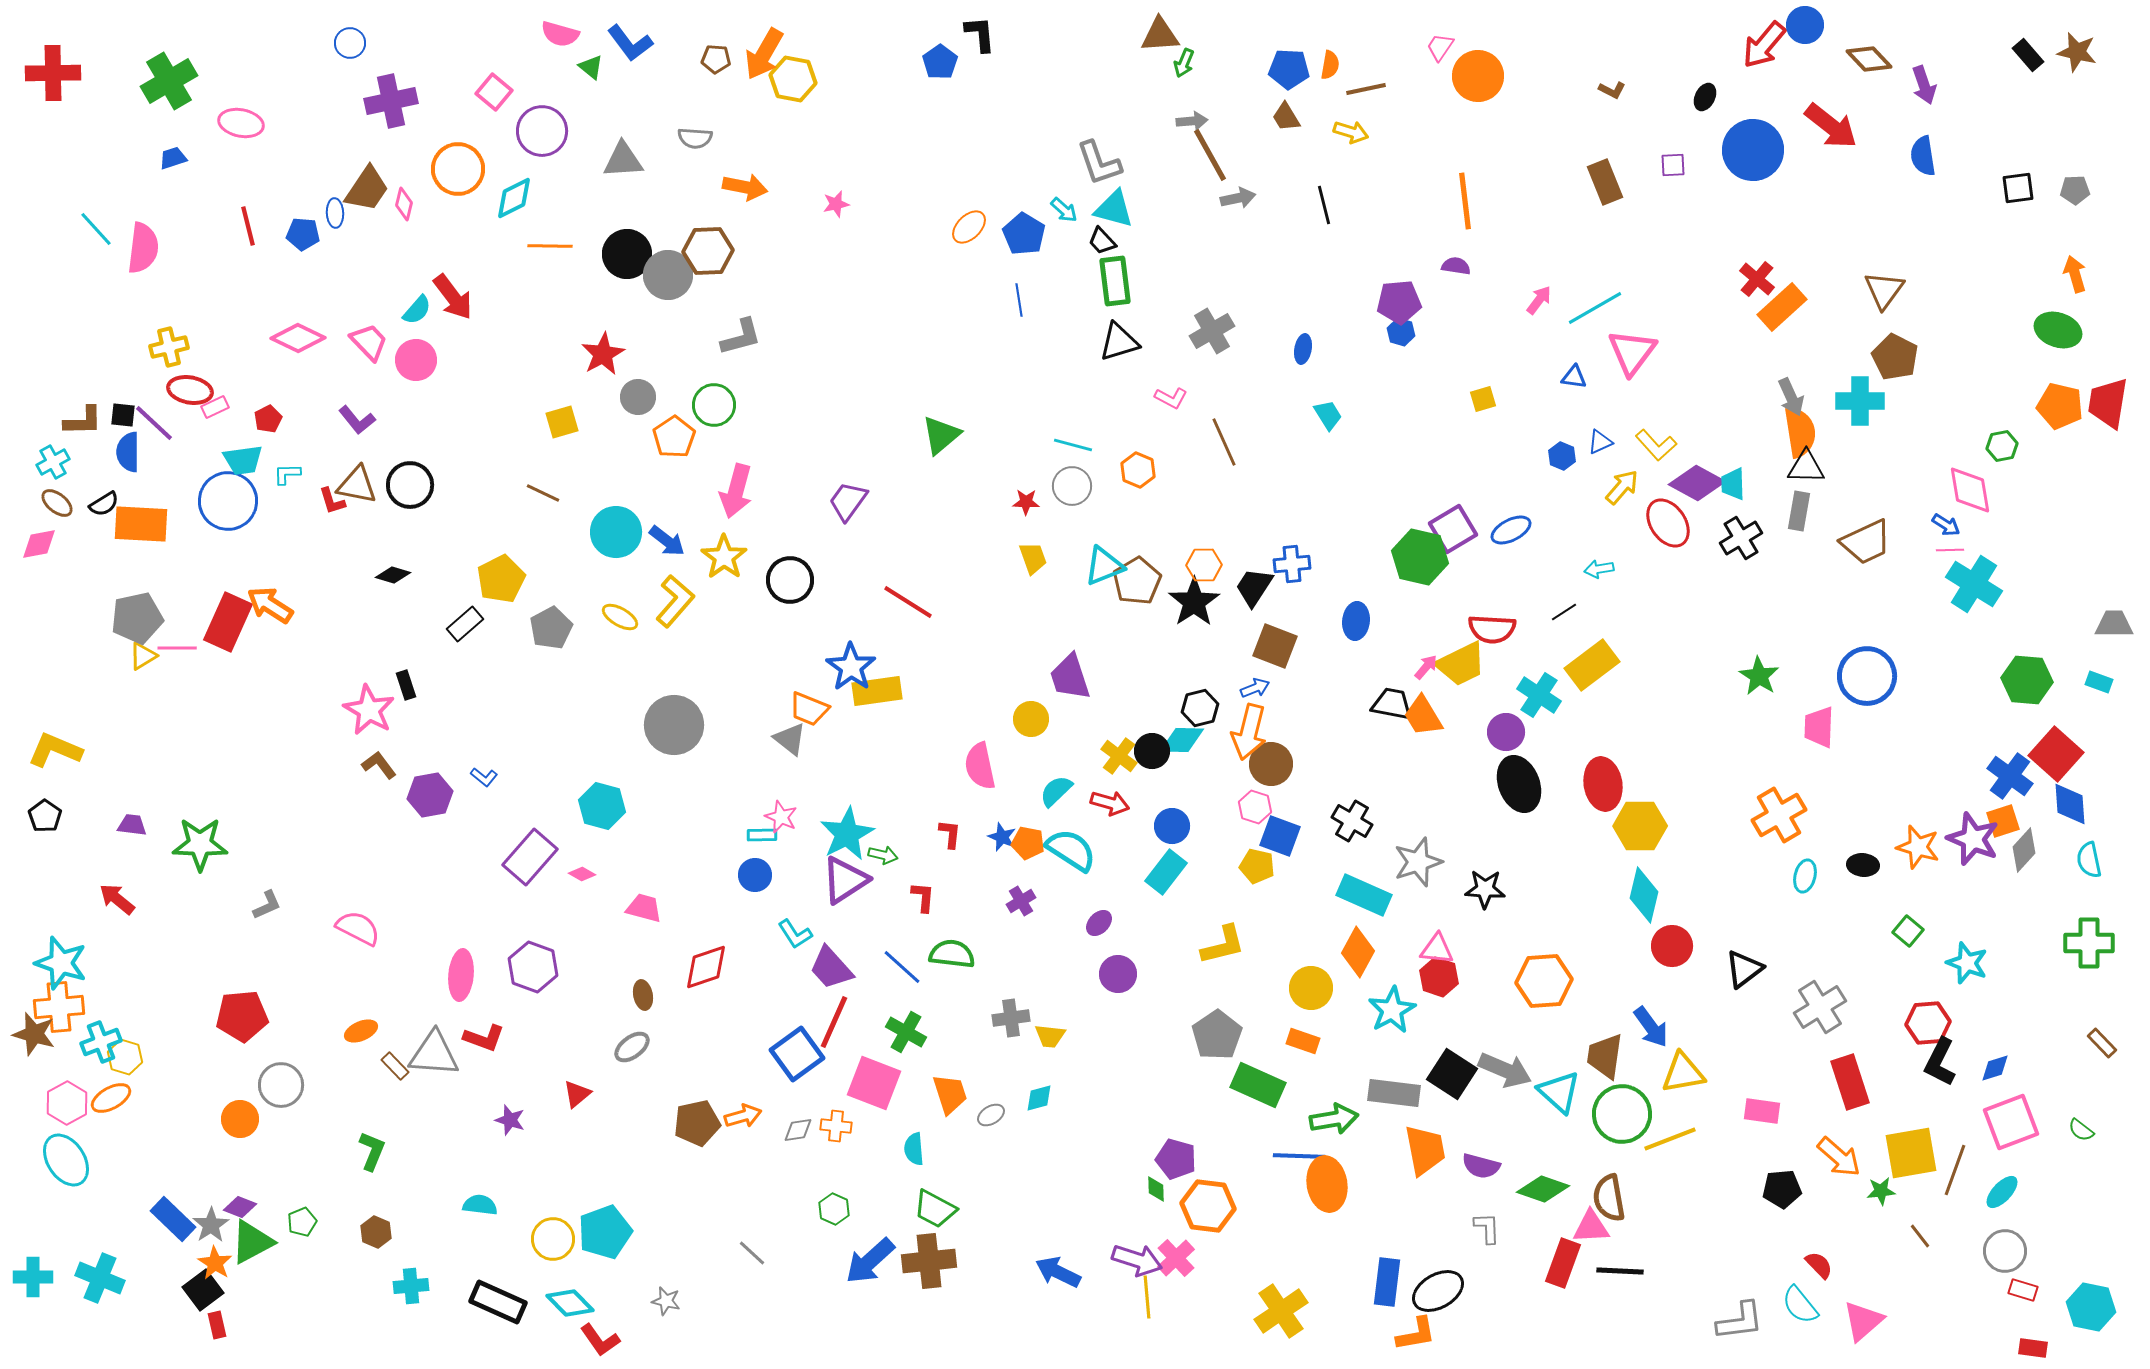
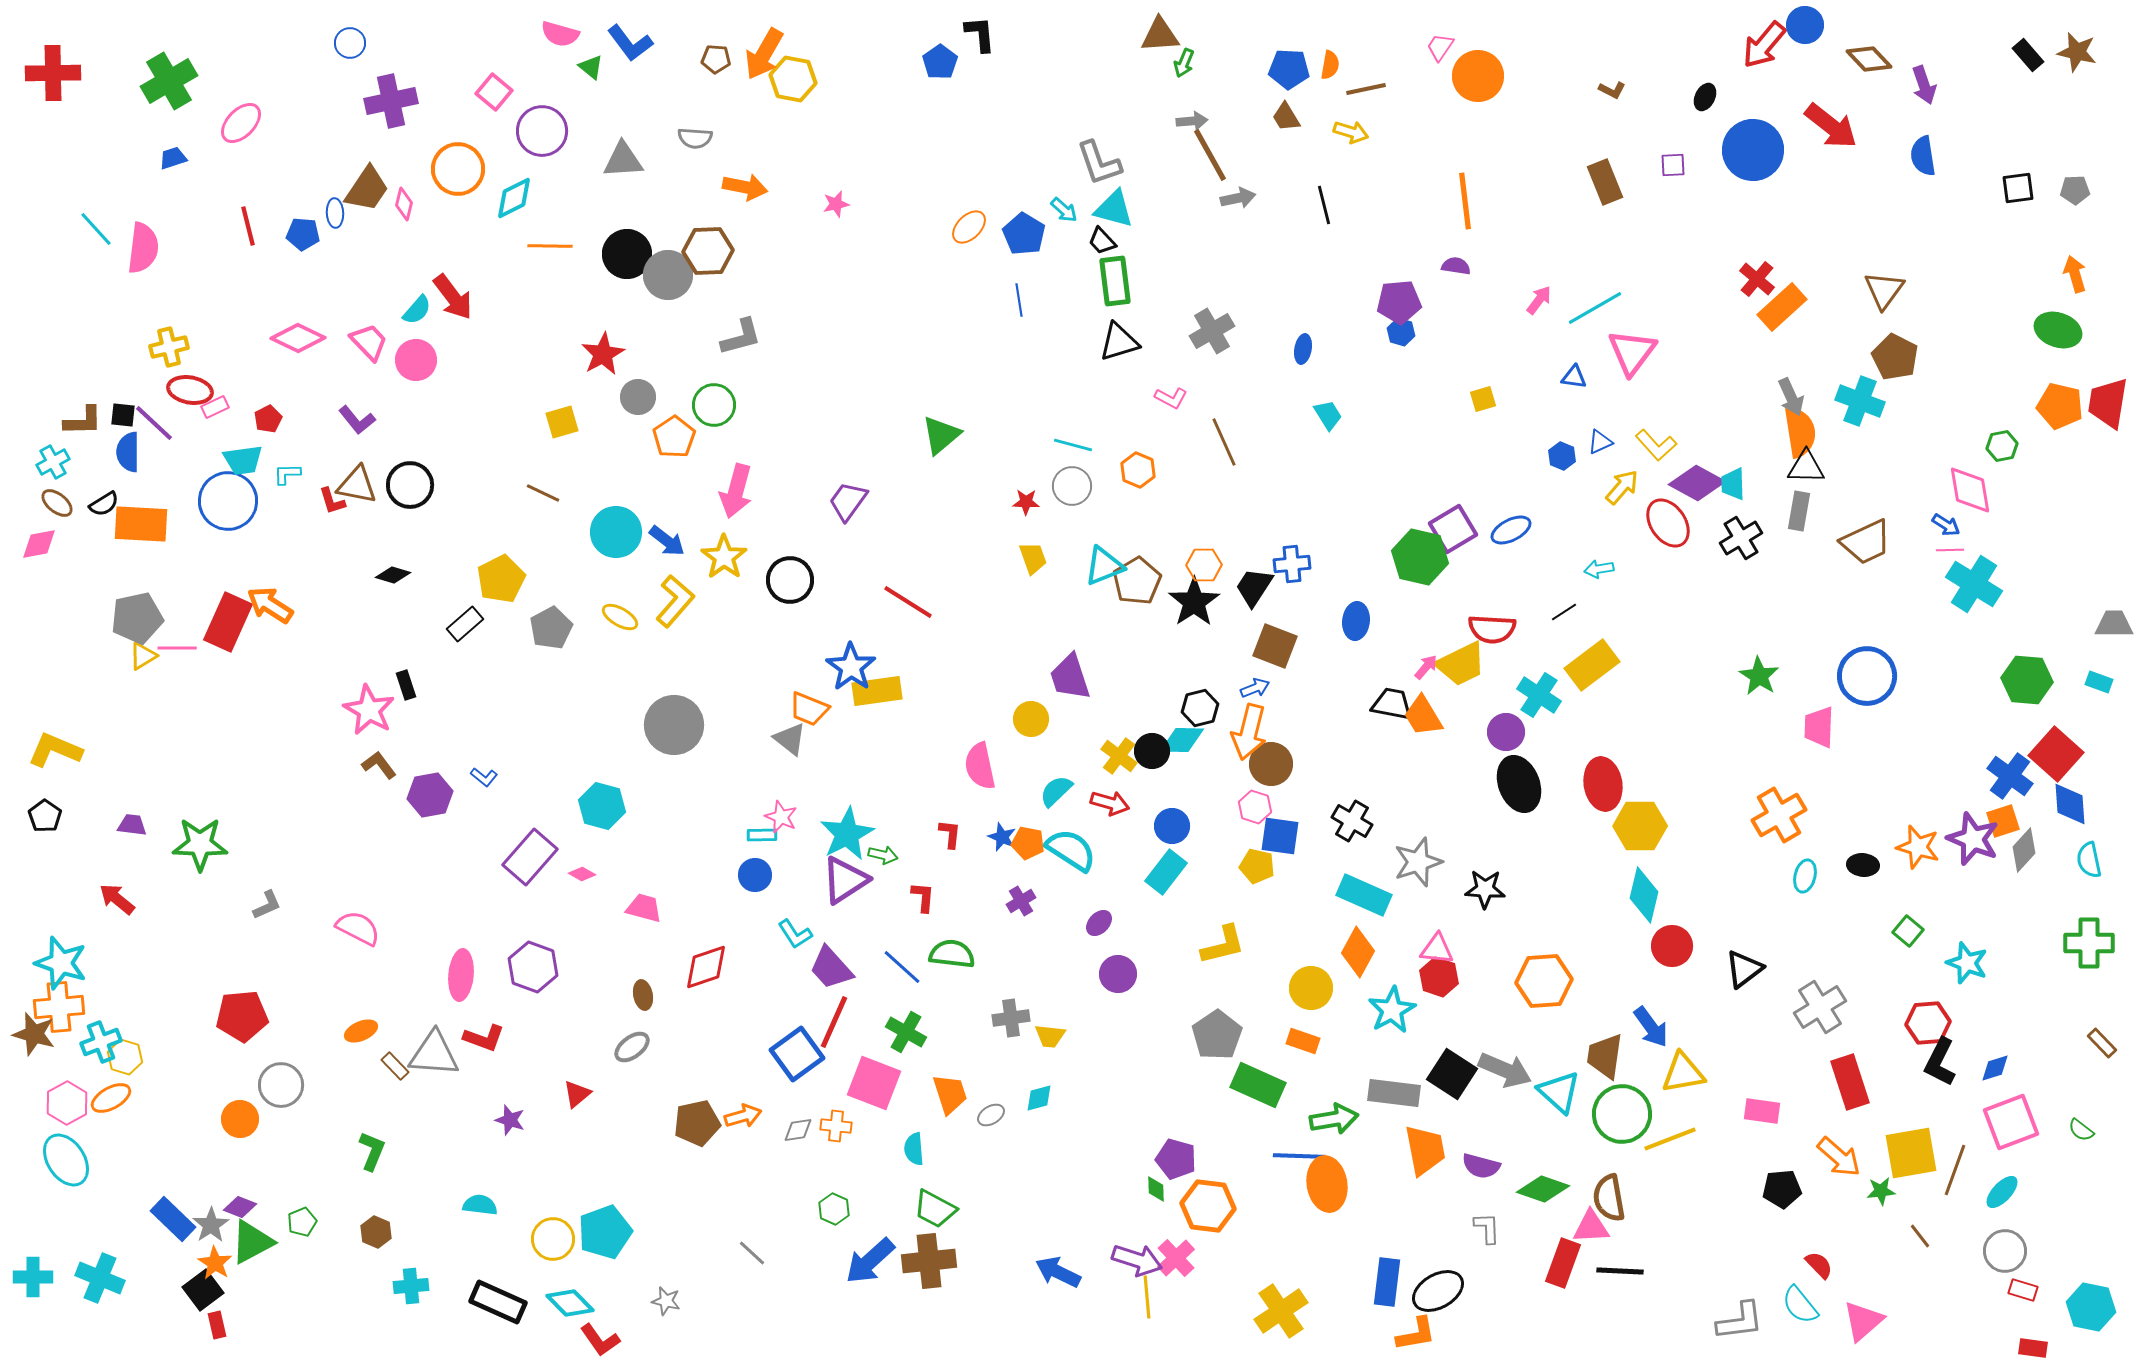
pink ellipse at (241, 123): rotated 57 degrees counterclockwise
cyan cross at (1860, 401): rotated 21 degrees clockwise
blue square at (1280, 836): rotated 12 degrees counterclockwise
